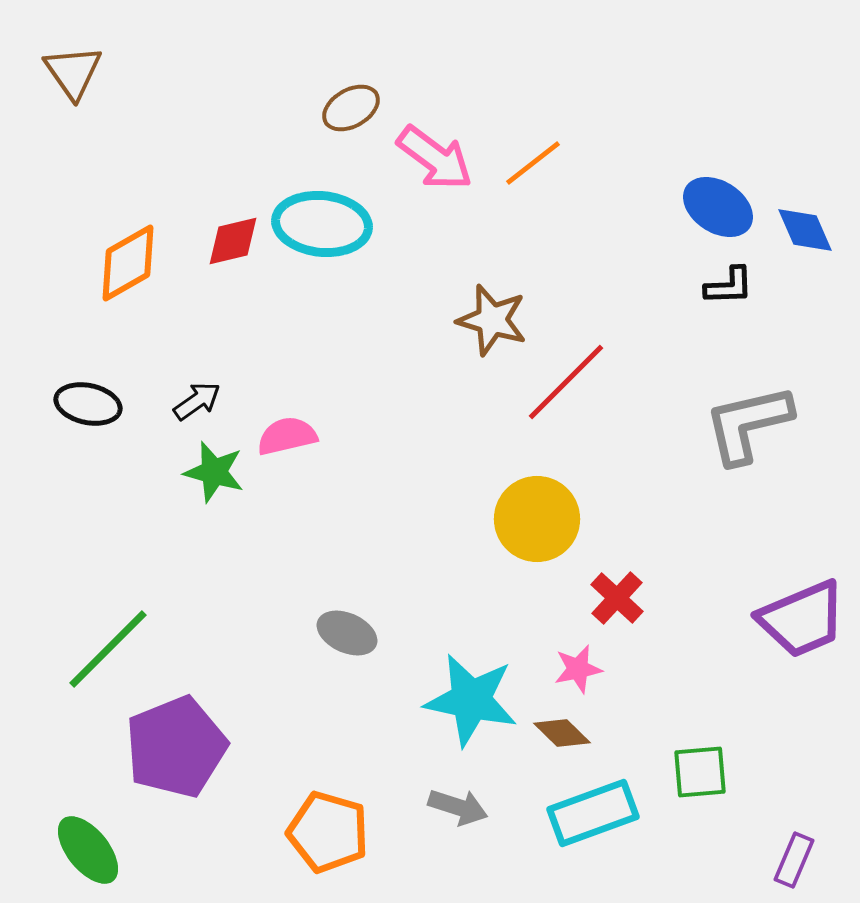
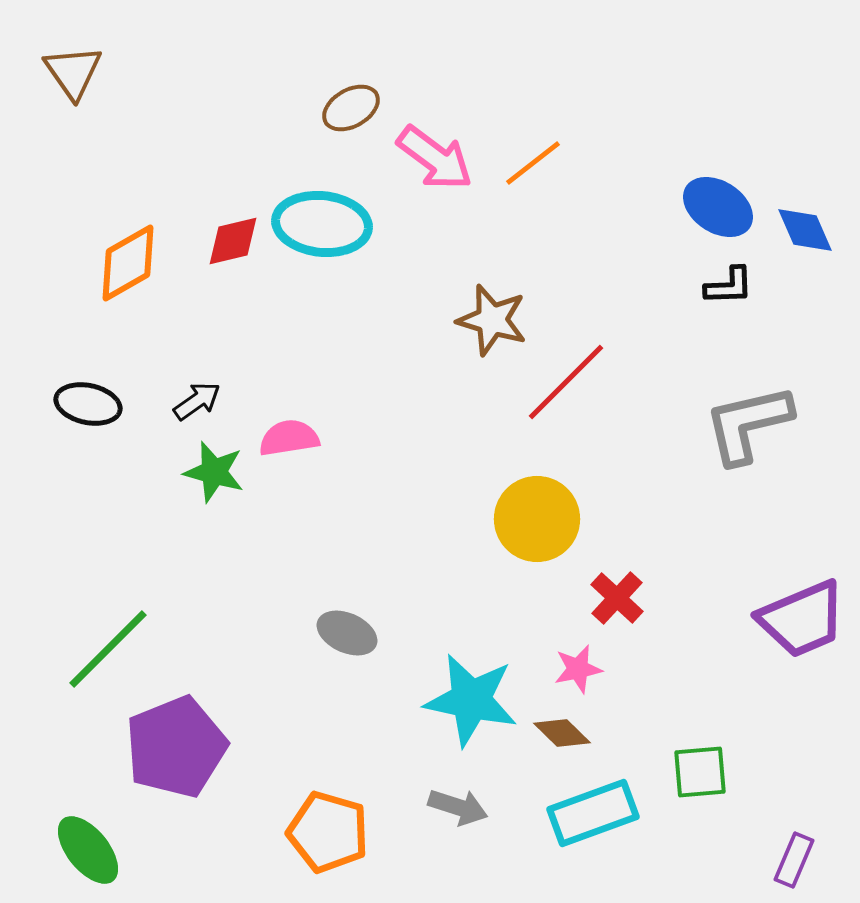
pink semicircle: moved 2 px right, 2 px down; rotated 4 degrees clockwise
